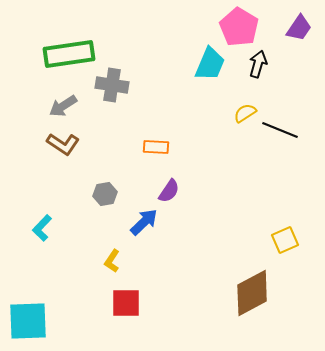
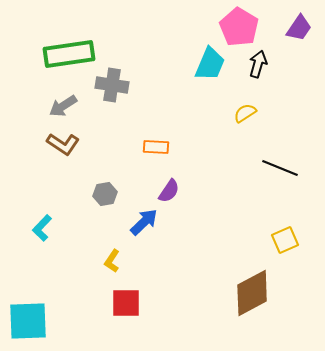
black line: moved 38 px down
